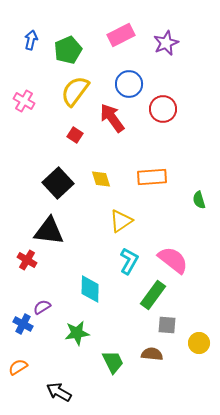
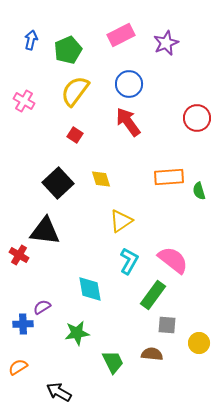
red circle: moved 34 px right, 9 px down
red arrow: moved 16 px right, 4 px down
orange rectangle: moved 17 px right
green semicircle: moved 9 px up
black triangle: moved 4 px left
red cross: moved 8 px left, 5 px up
cyan diamond: rotated 12 degrees counterclockwise
blue cross: rotated 30 degrees counterclockwise
